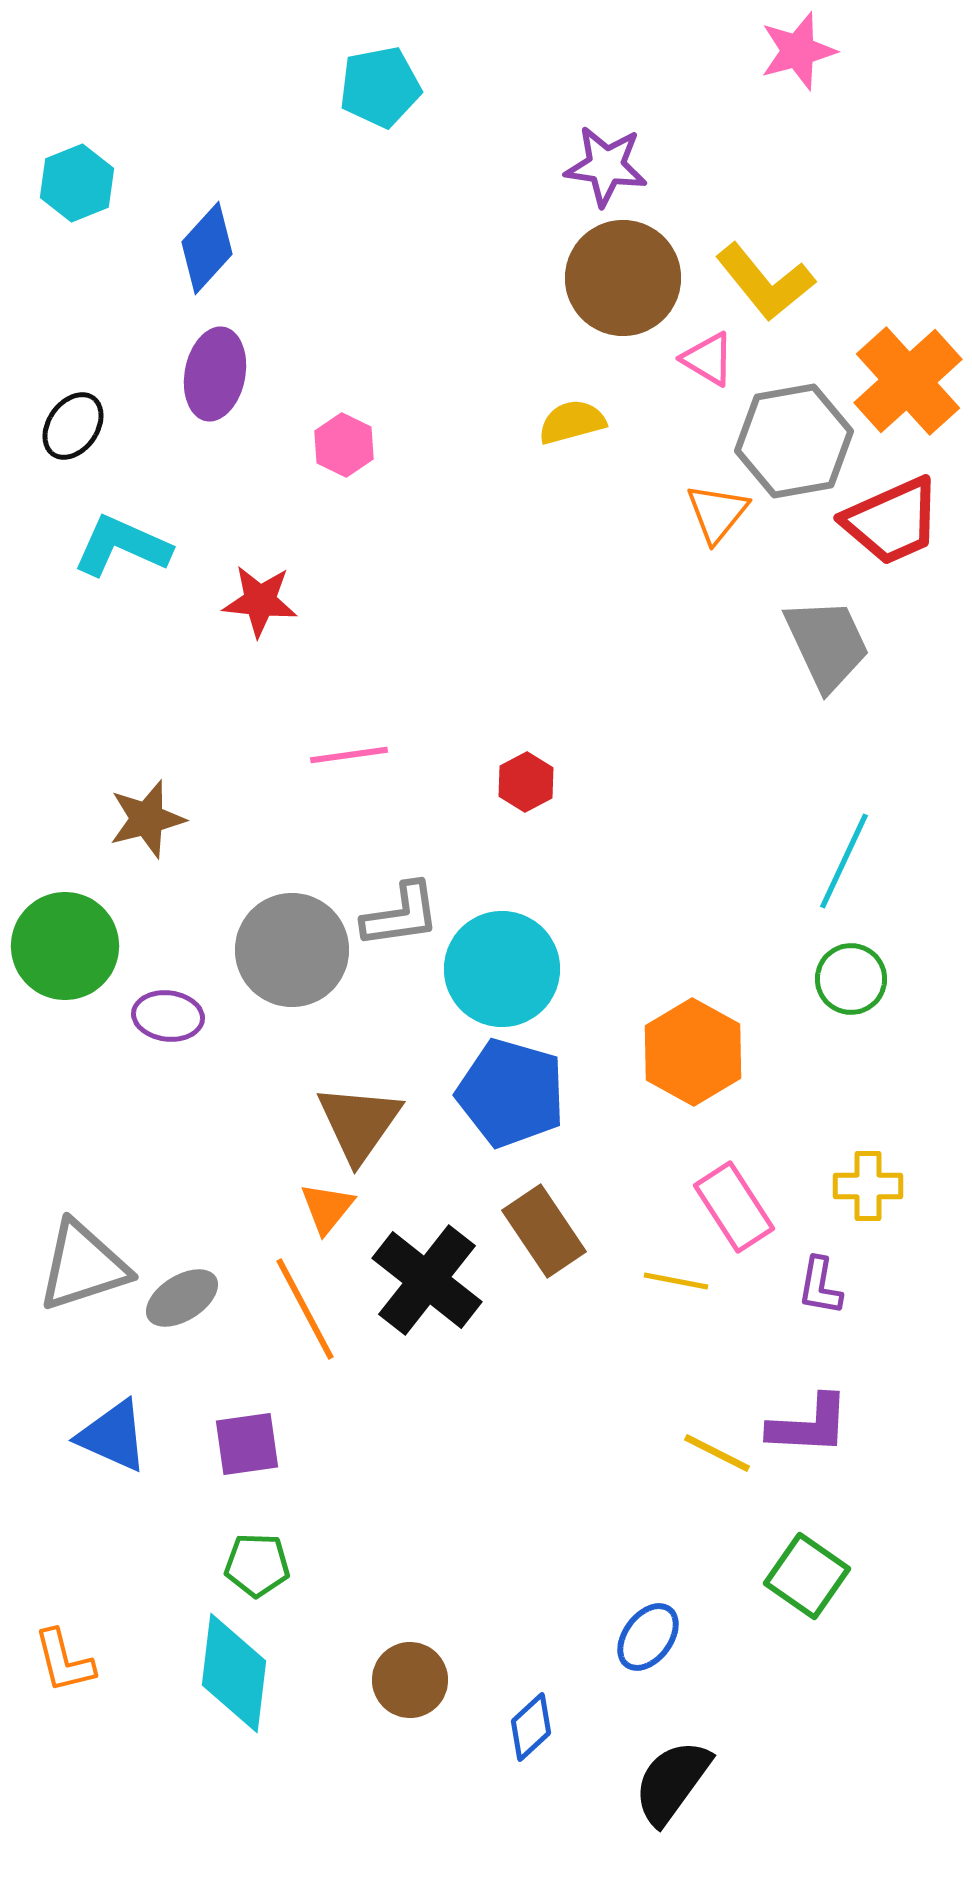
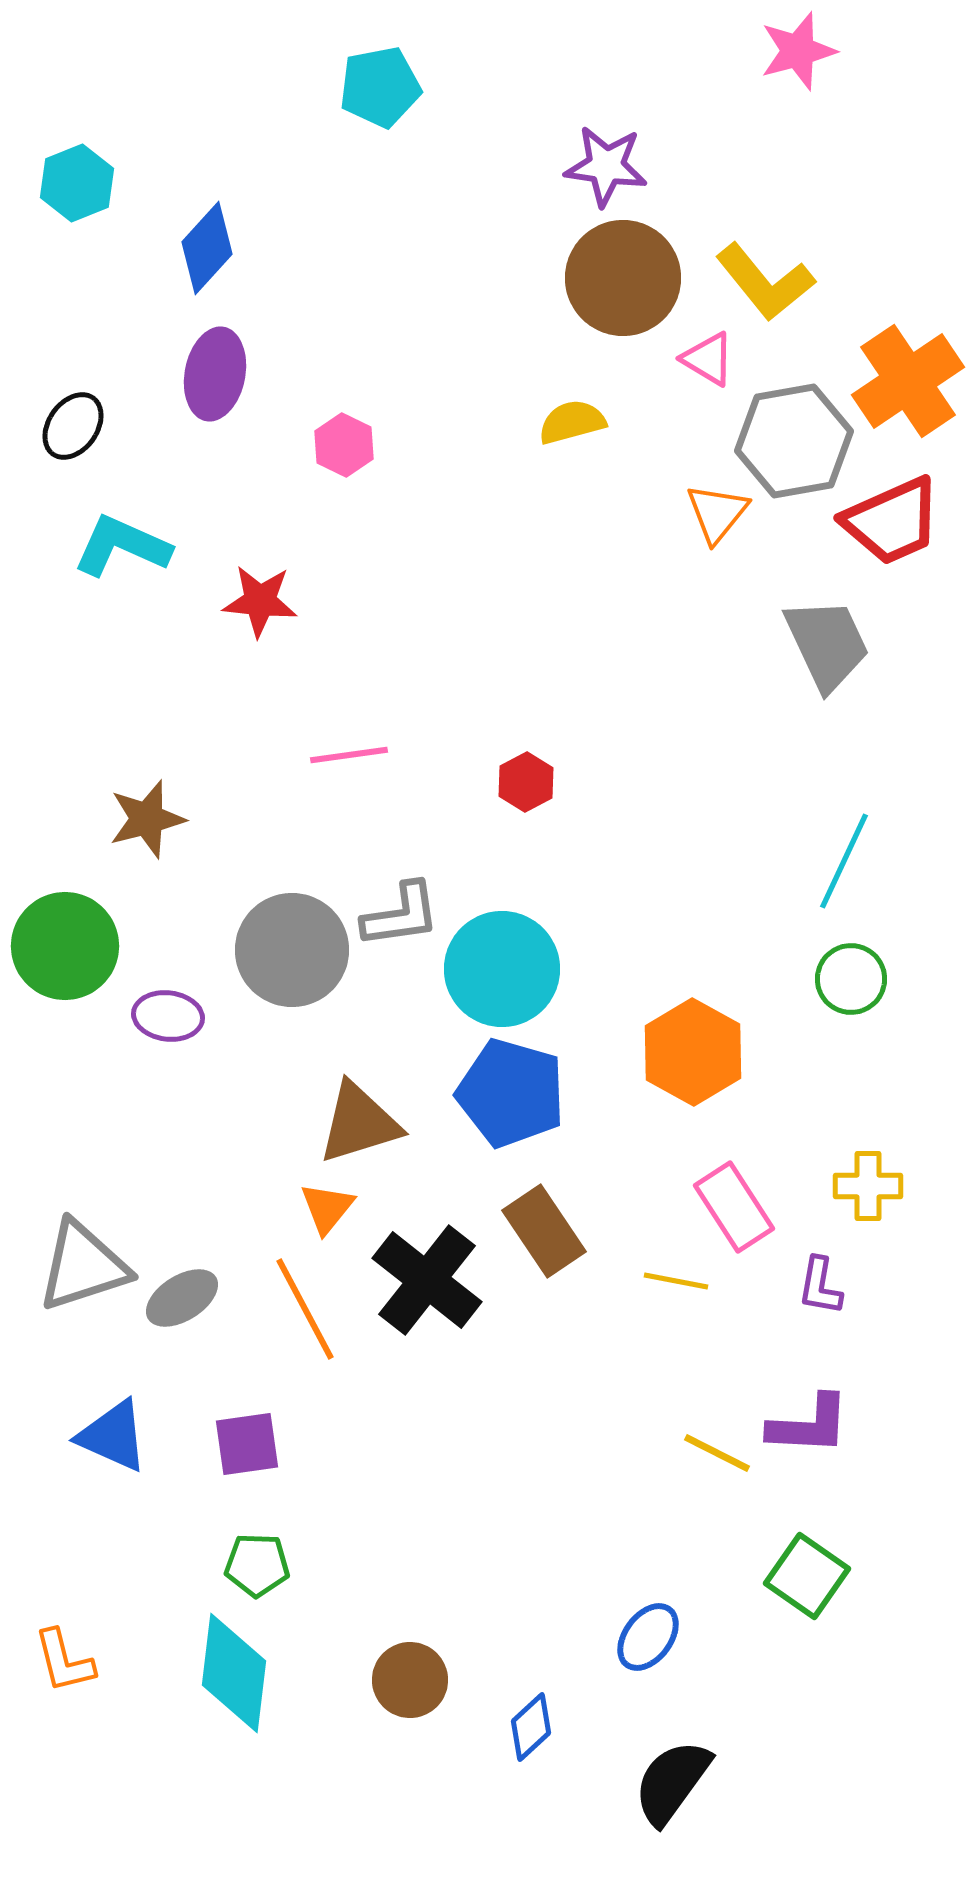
orange cross at (908, 381): rotated 8 degrees clockwise
brown triangle at (359, 1123): rotated 38 degrees clockwise
